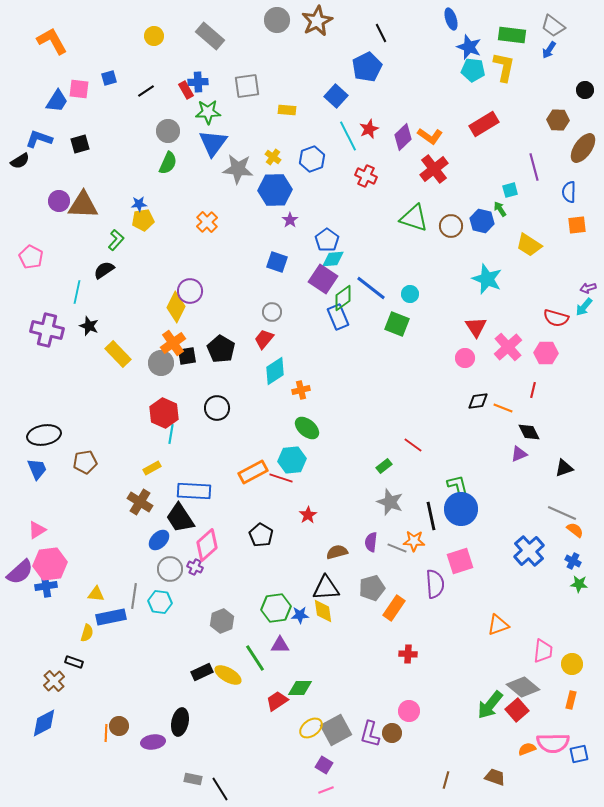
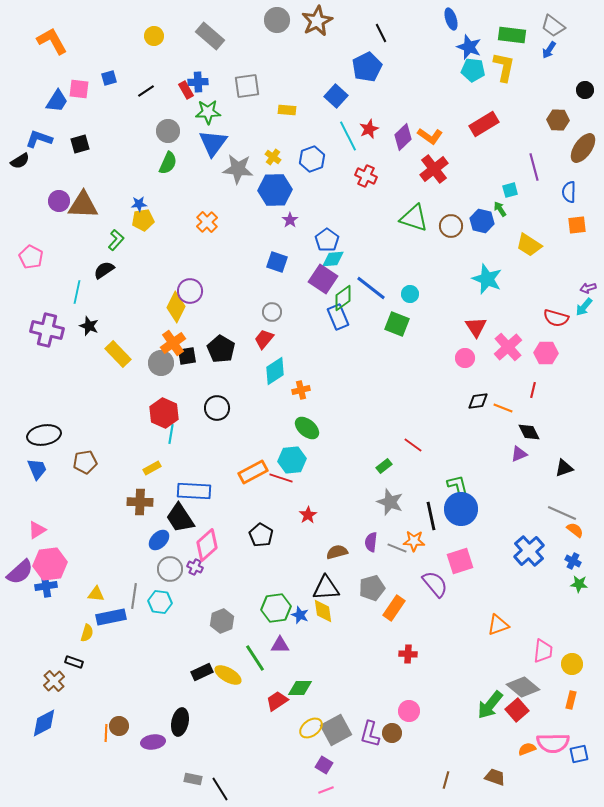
brown cross at (140, 502): rotated 30 degrees counterclockwise
purple semicircle at (435, 584): rotated 36 degrees counterclockwise
blue star at (300, 615): rotated 24 degrees clockwise
